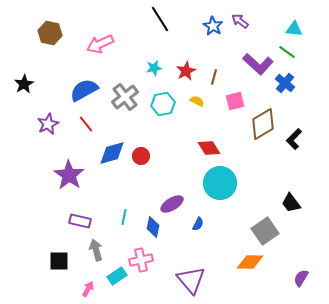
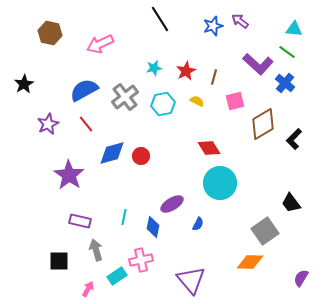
blue star at (213, 26): rotated 24 degrees clockwise
